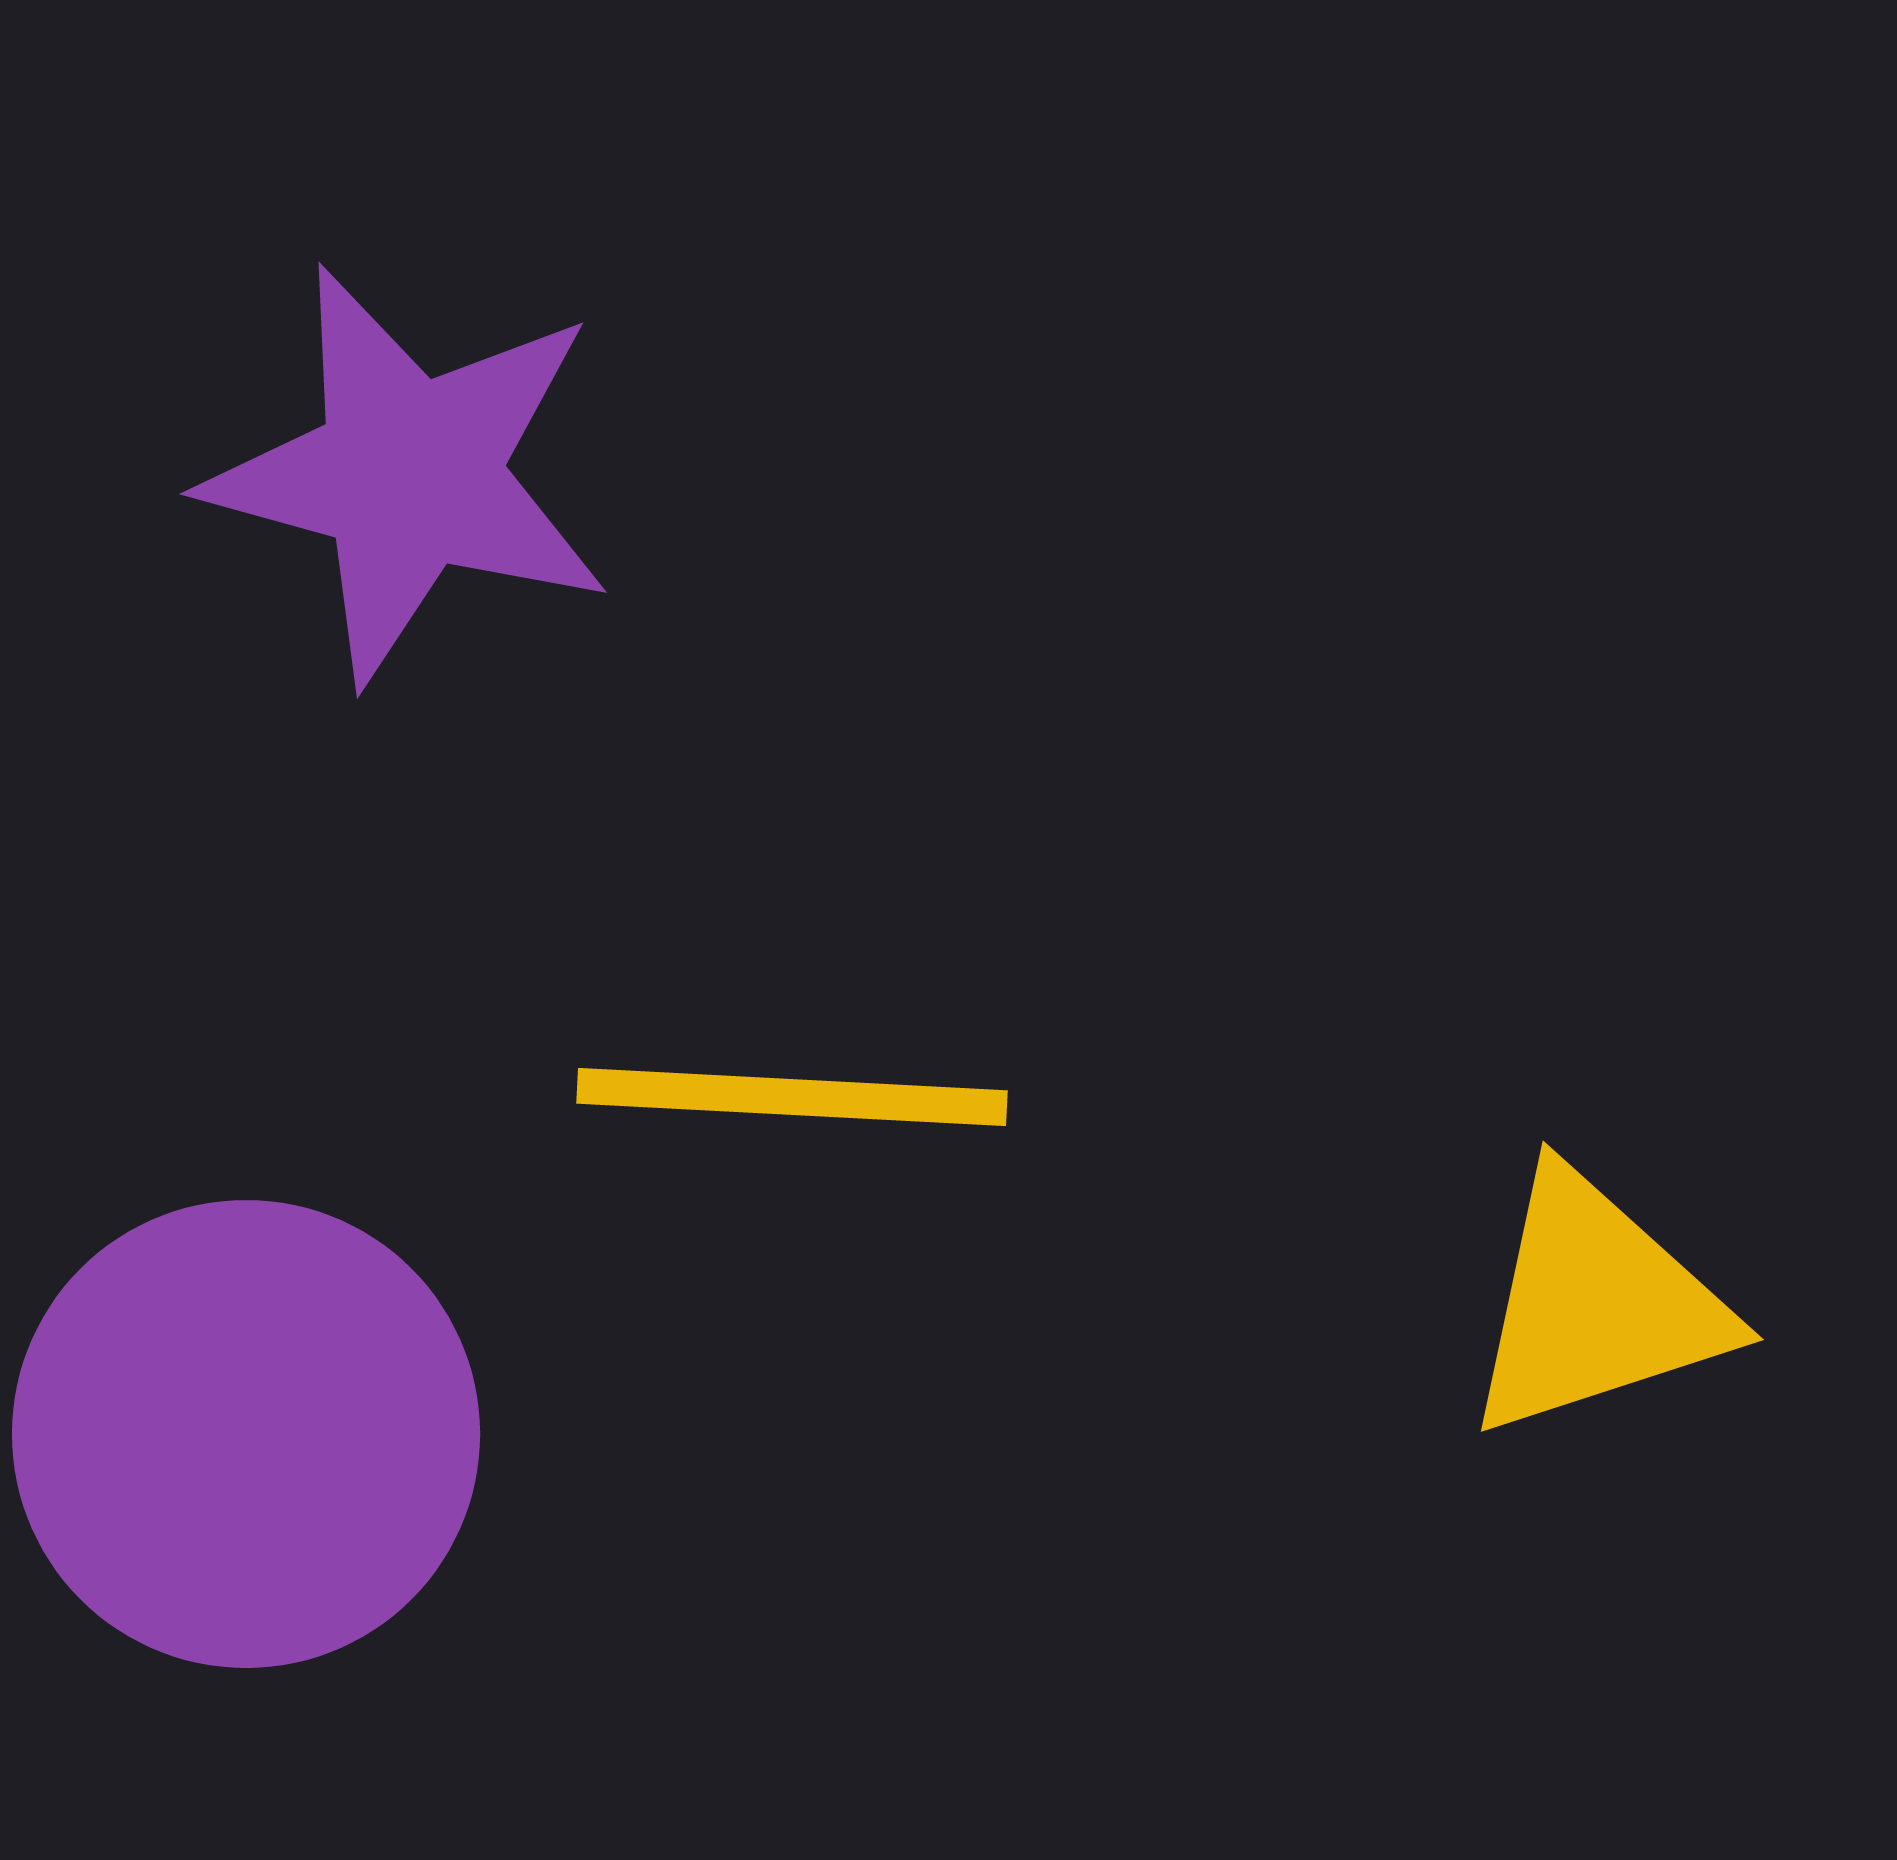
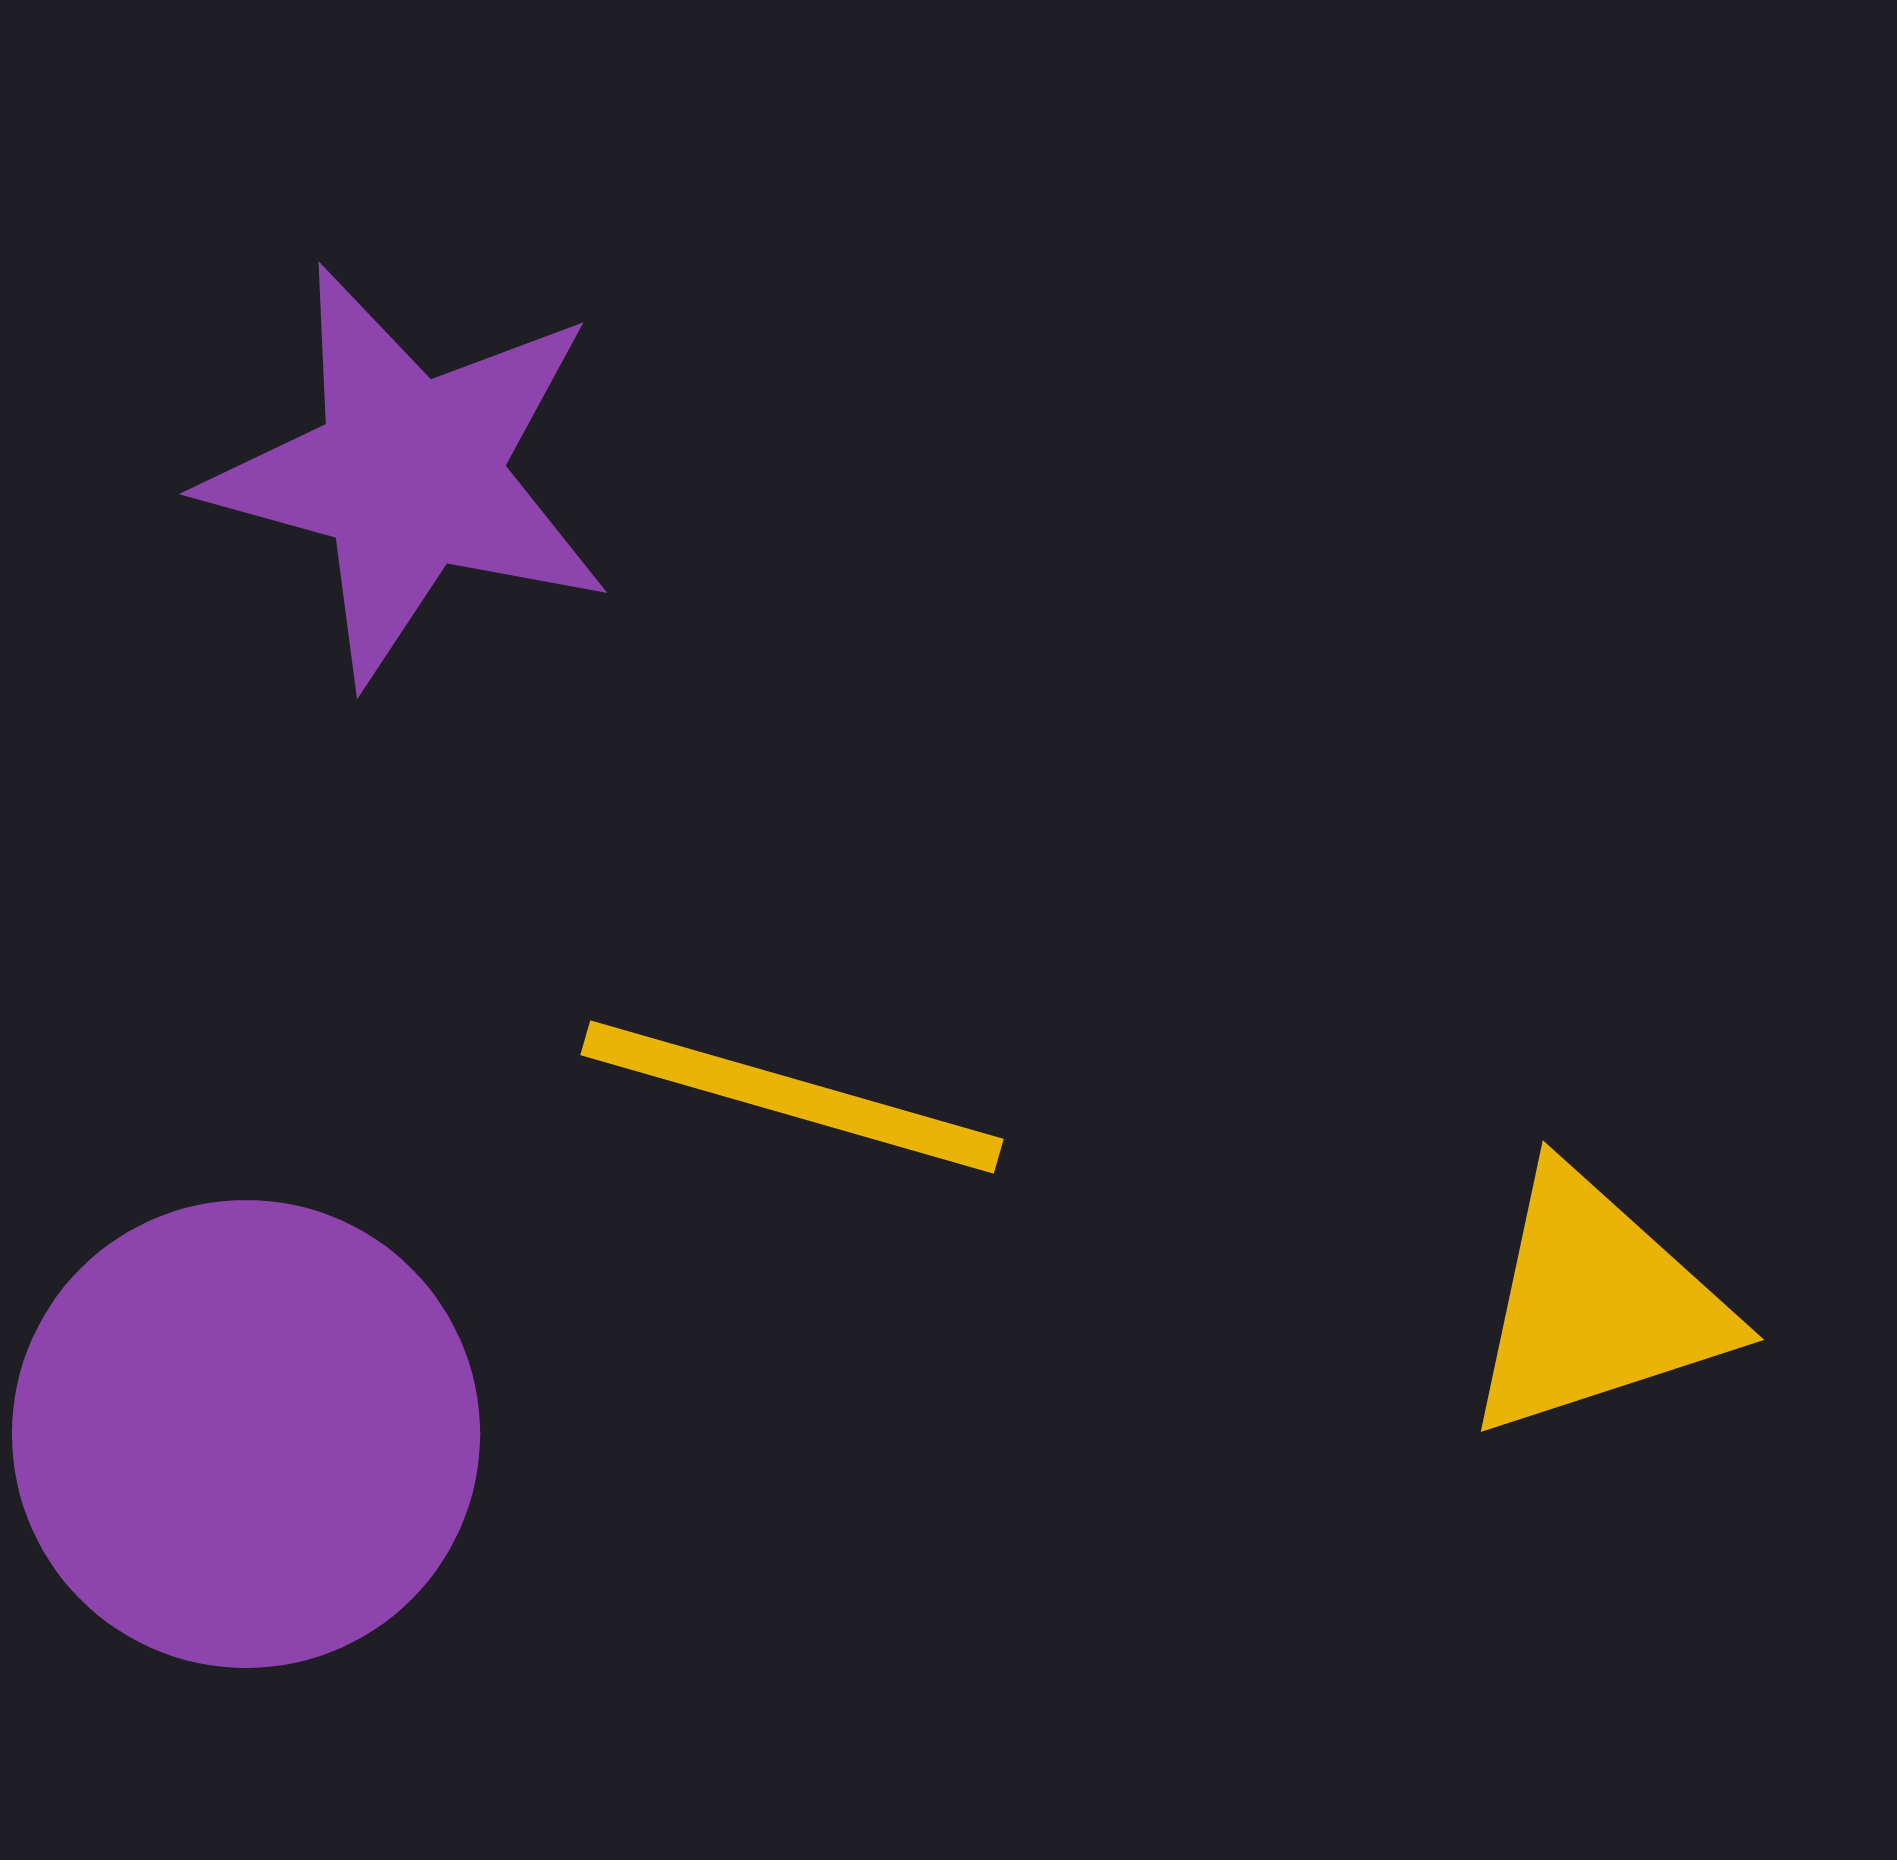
yellow line: rotated 13 degrees clockwise
